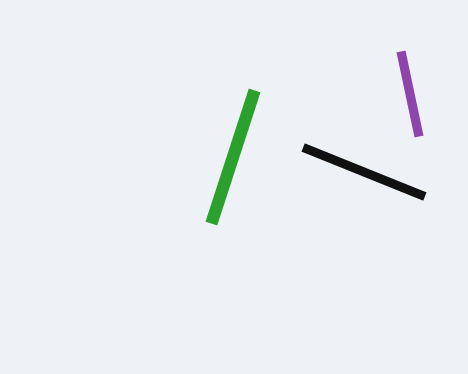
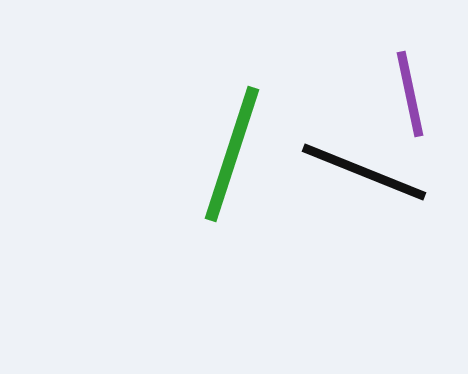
green line: moved 1 px left, 3 px up
